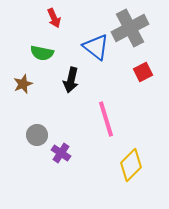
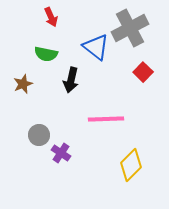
red arrow: moved 3 px left, 1 px up
green semicircle: moved 4 px right, 1 px down
red square: rotated 18 degrees counterclockwise
pink line: rotated 75 degrees counterclockwise
gray circle: moved 2 px right
